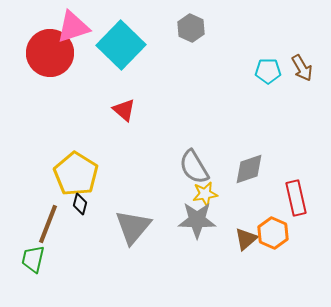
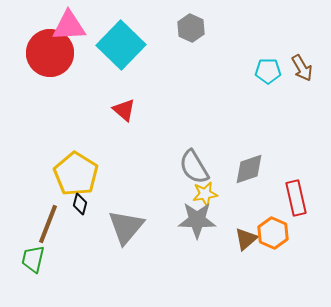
pink triangle: moved 4 px left, 1 px up; rotated 15 degrees clockwise
gray triangle: moved 7 px left
